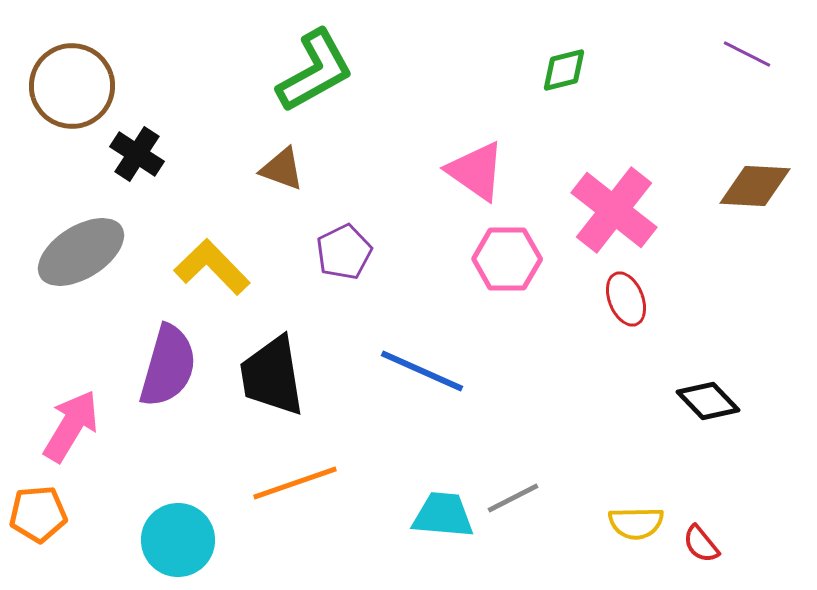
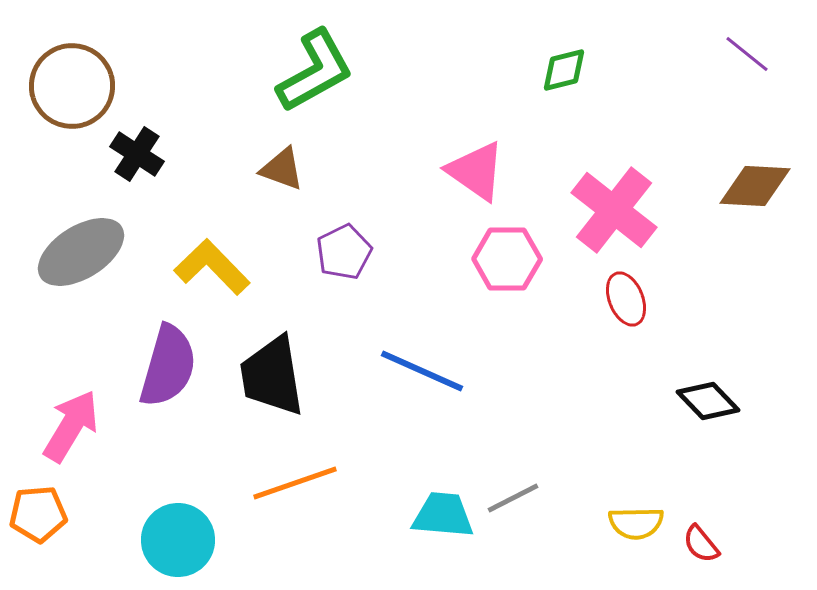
purple line: rotated 12 degrees clockwise
